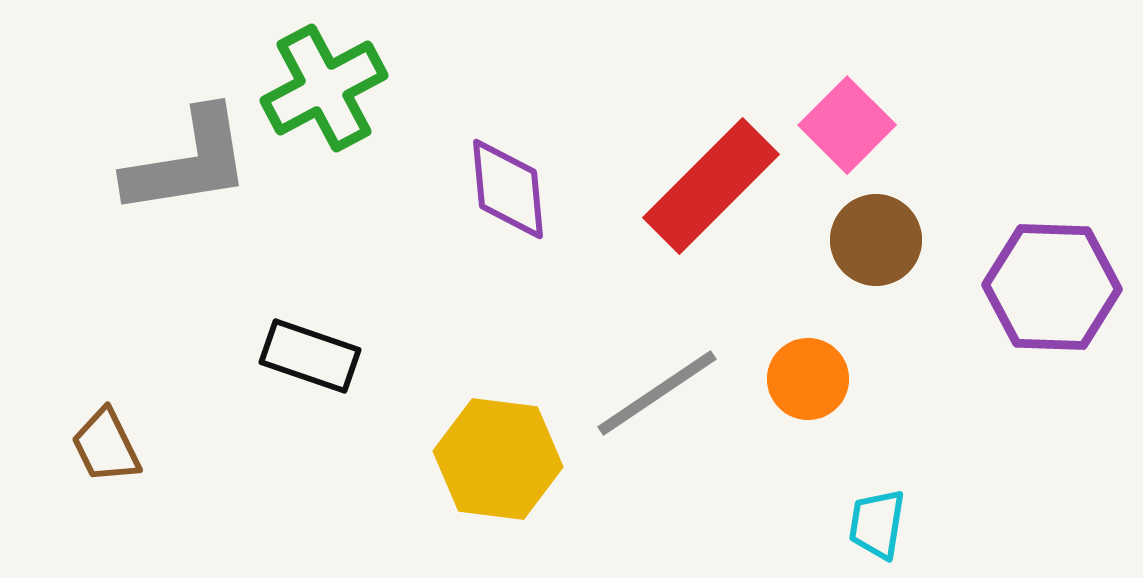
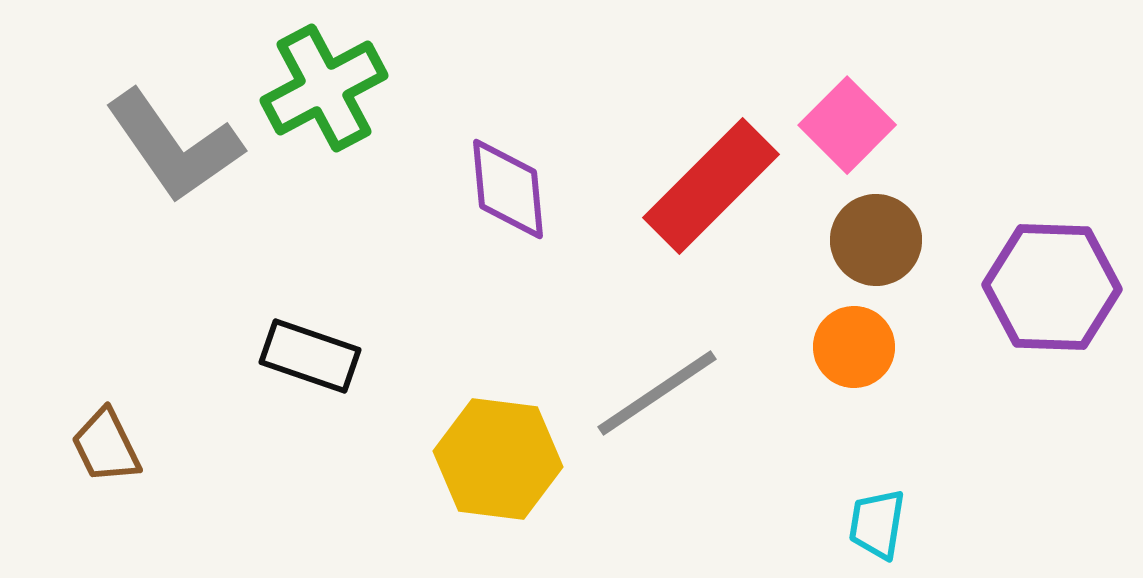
gray L-shape: moved 14 px left, 16 px up; rotated 64 degrees clockwise
orange circle: moved 46 px right, 32 px up
